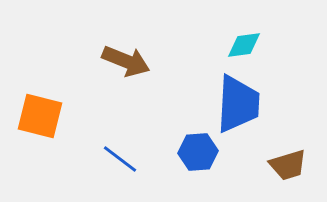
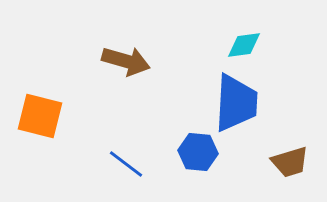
brown arrow: rotated 6 degrees counterclockwise
blue trapezoid: moved 2 px left, 1 px up
blue hexagon: rotated 9 degrees clockwise
blue line: moved 6 px right, 5 px down
brown trapezoid: moved 2 px right, 3 px up
